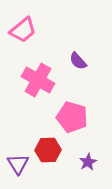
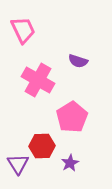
pink trapezoid: rotated 76 degrees counterclockwise
purple semicircle: rotated 30 degrees counterclockwise
pink pentagon: rotated 24 degrees clockwise
red hexagon: moved 6 px left, 4 px up
purple star: moved 18 px left, 1 px down
